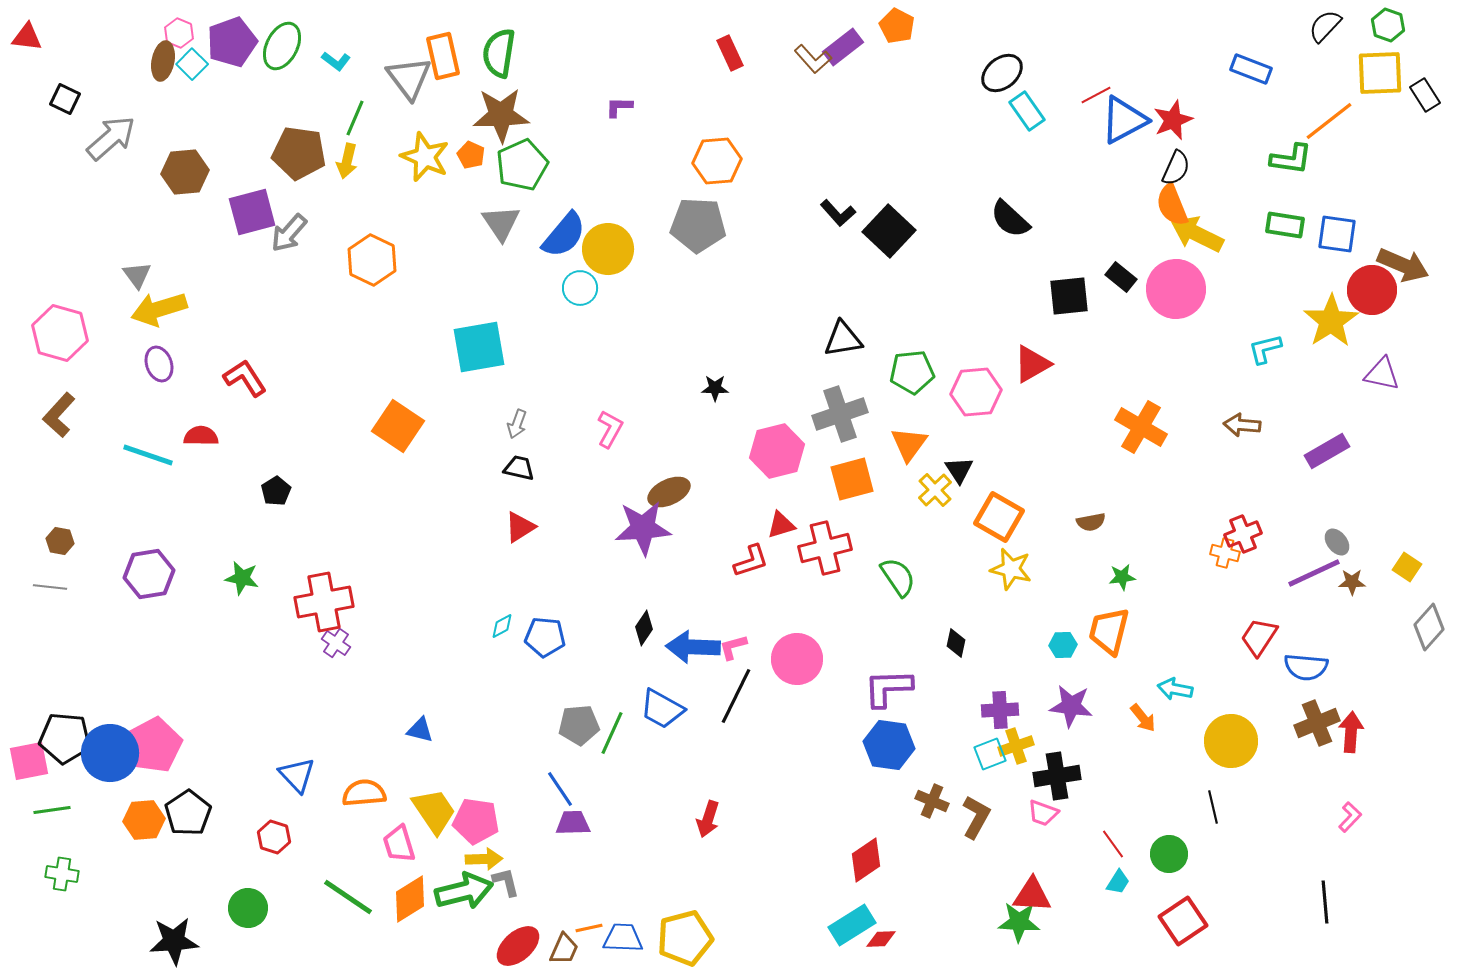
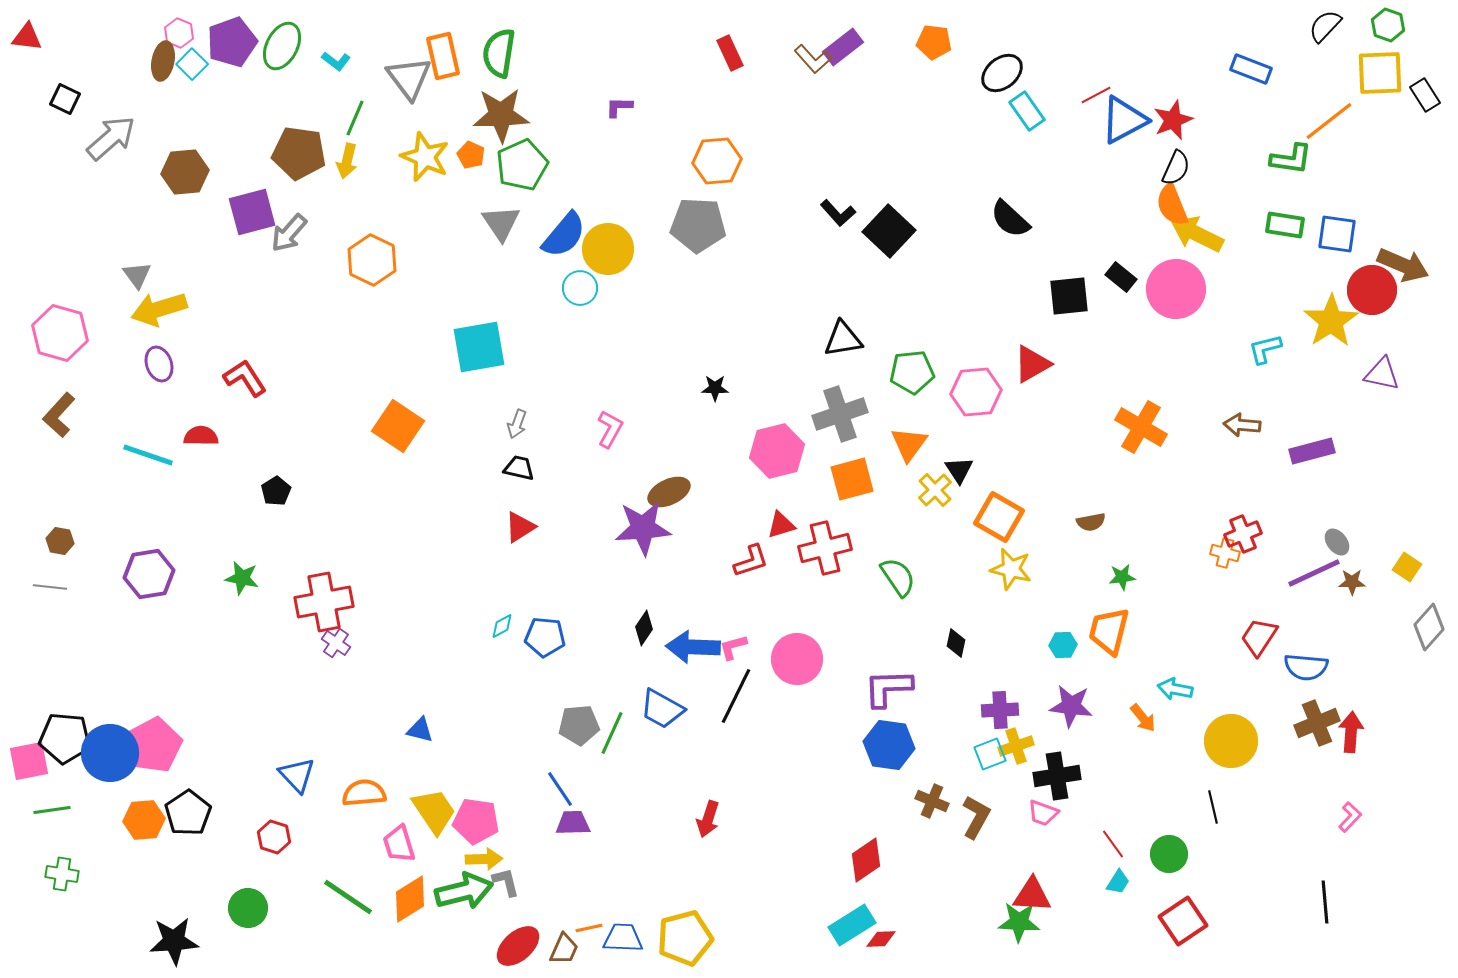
orange pentagon at (897, 26): moved 37 px right, 16 px down; rotated 20 degrees counterclockwise
purple rectangle at (1327, 451): moved 15 px left; rotated 15 degrees clockwise
